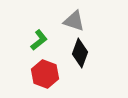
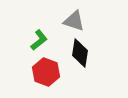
black diamond: rotated 12 degrees counterclockwise
red hexagon: moved 1 px right, 2 px up
